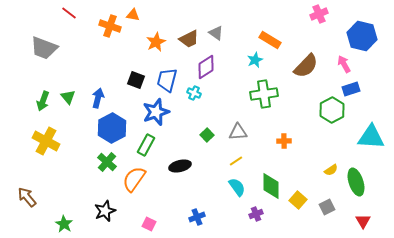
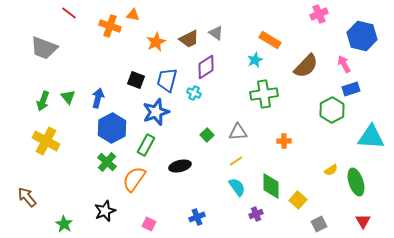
gray square at (327, 207): moved 8 px left, 17 px down
